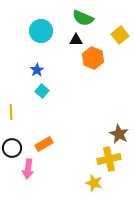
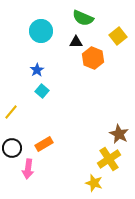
yellow square: moved 2 px left, 1 px down
black triangle: moved 2 px down
yellow line: rotated 42 degrees clockwise
yellow cross: rotated 20 degrees counterclockwise
